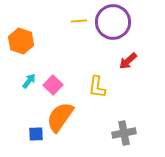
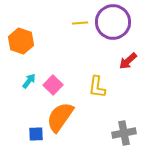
yellow line: moved 1 px right, 2 px down
